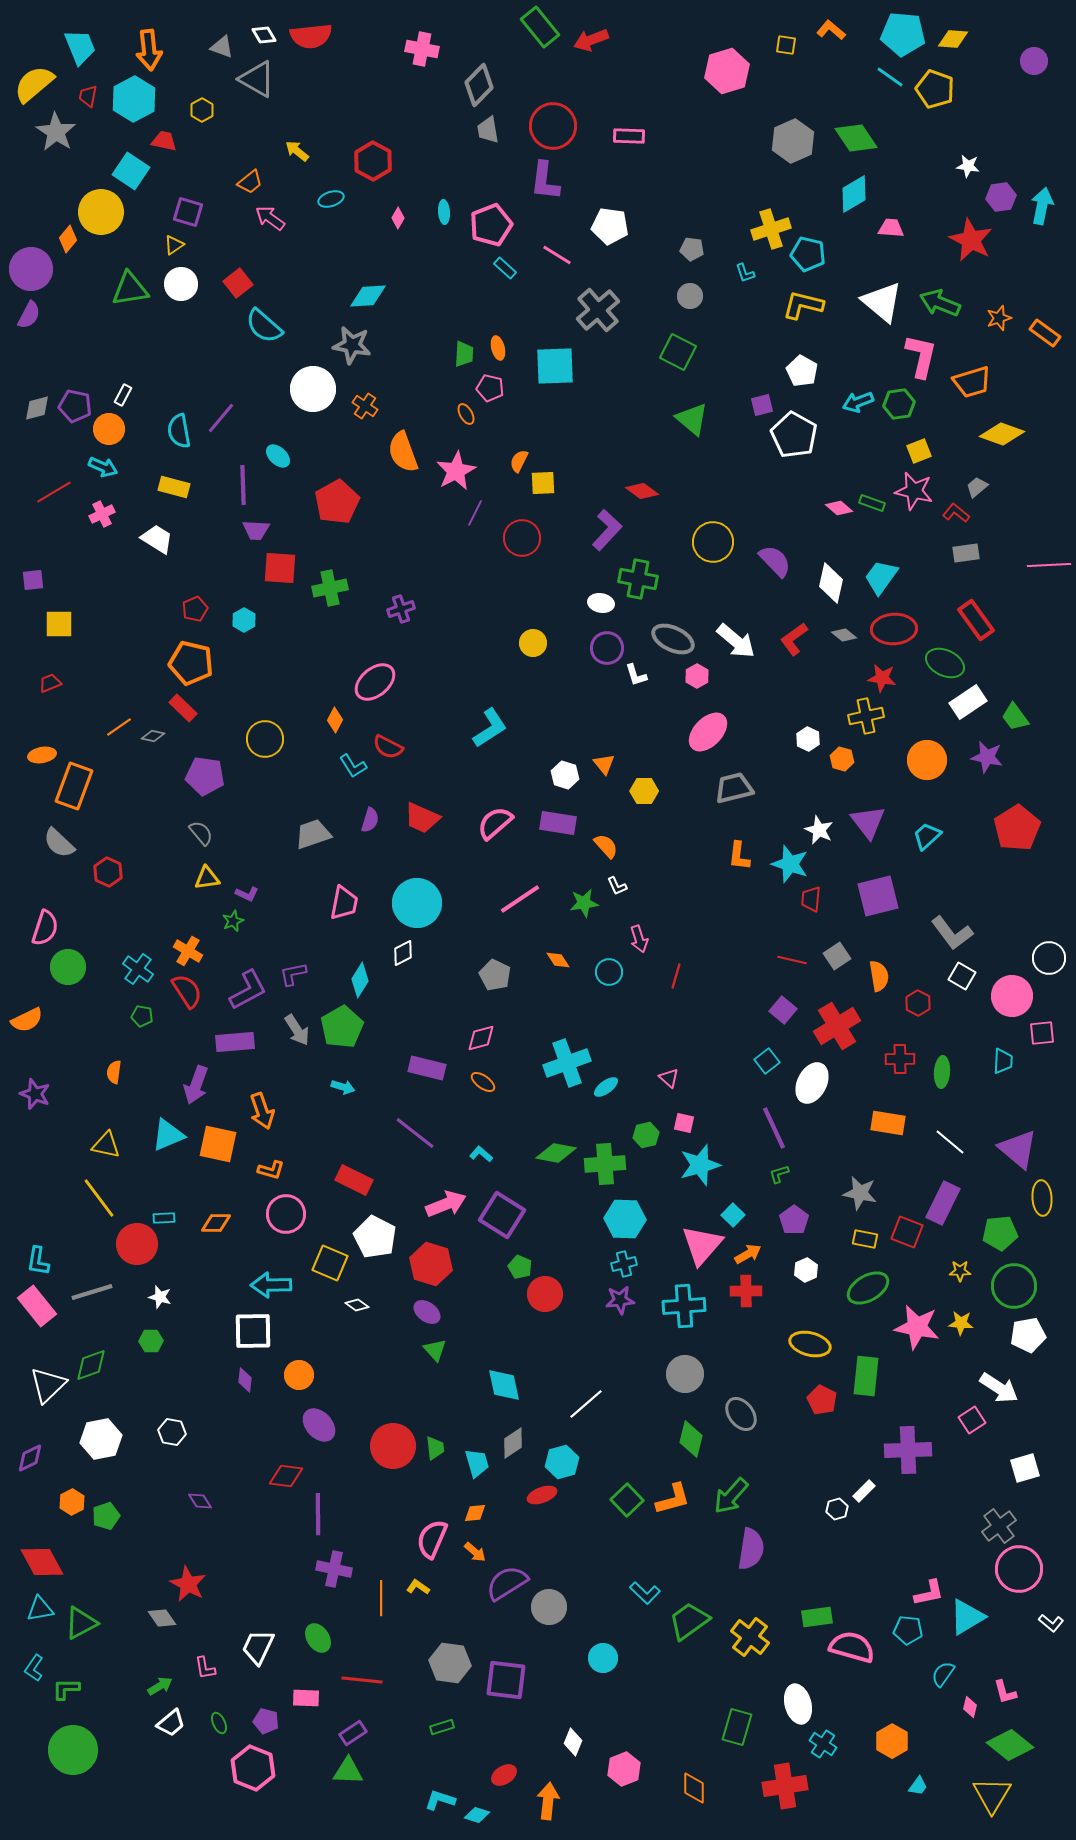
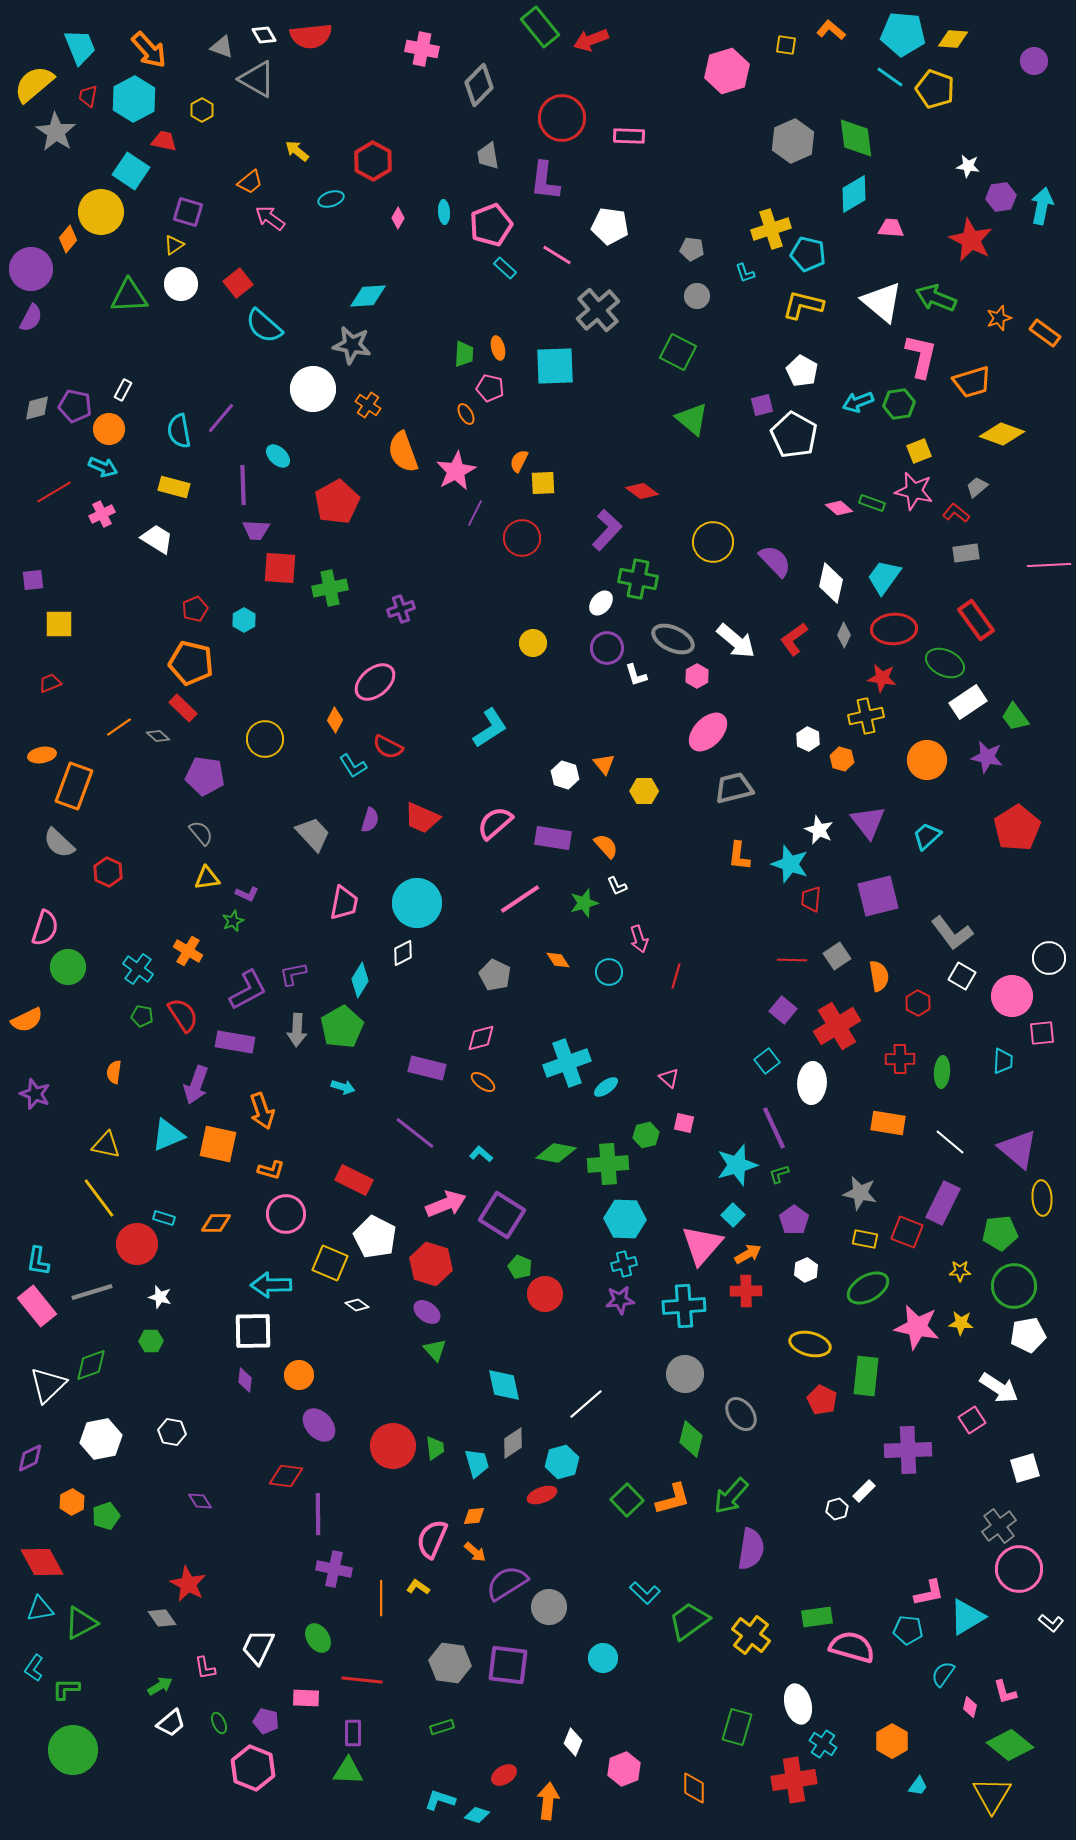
orange arrow at (149, 50): rotated 36 degrees counterclockwise
red circle at (553, 126): moved 9 px right, 8 px up
gray trapezoid at (488, 130): moved 26 px down
green diamond at (856, 138): rotated 27 degrees clockwise
green triangle at (130, 289): moved 1 px left, 7 px down; rotated 6 degrees clockwise
gray circle at (690, 296): moved 7 px right
green arrow at (940, 303): moved 4 px left, 5 px up
purple semicircle at (29, 315): moved 2 px right, 3 px down
white rectangle at (123, 395): moved 5 px up
orange cross at (365, 406): moved 3 px right, 1 px up
cyan trapezoid at (881, 577): moved 3 px right
white ellipse at (601, 603): rotated 60 degrees counterclockwise
gray diamond at (844, 635): rotated 75 degrees clockwise
gray diamond at (153, 736): moved 5 px right; rotated 30 degrees clockwise
purple rectangle at (558, 823): moved 5 px left, 15 px down
gray trapezoid at (313, 834): rotated 66 degrees clockwise
green star at (584, 903): rotated 8 degrees counterclockwise
red line at (792, 960): rotated 12 degrees counterclockwise
red semicircle at (187, 991): moved 4 px left, 24 px down
gray arrow at (297, 1030): rotated 36 degrees clockwise
purple rectangle at (235, 1042): rotated 15 degrees clockwise
white ellipse at (812, 1083): rotated 24 degrees counterclockwise
green cross at (605, 1164): moved 3 px right
cyan star at (700, 1165): moved 37 px right
cyan rectangle at (164, 1218): rotated 20 degrees clockwise
orange diamond at (475, 1513): moved 1 px left, 3 px down
yellow cross at (750, 1637): moved 1 px right, 2 px up
purple square at (506, 1680): moved 2 px right, 15 px up
purple rectangle at (353, 1733): rotated 56 degrees counterclockwise
red cross at (785, 1786): moved 9 px right, 6 px up
